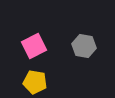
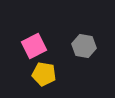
yellow pentagon: moved 9 px right, 8 px up
